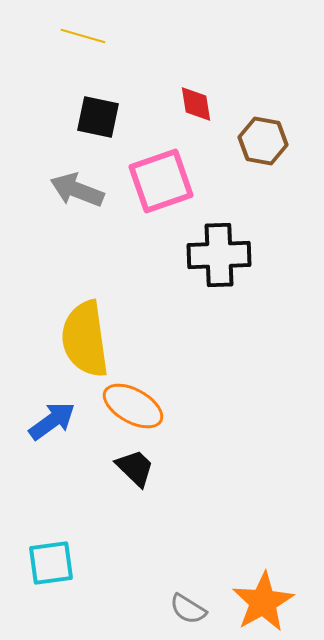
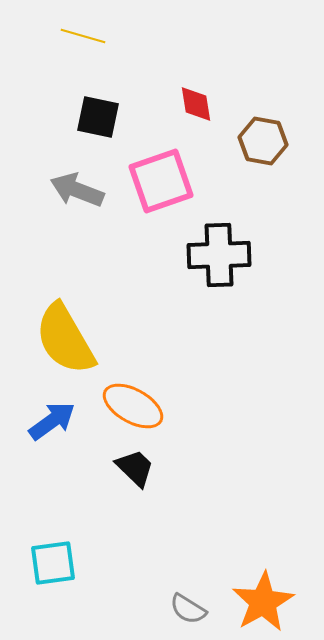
yellow semicircle: moved 20 px left; rotated 22 degrees counterclockwise
cyan square: moved 2 px right
